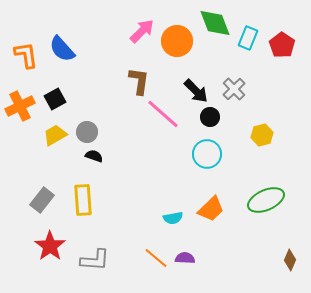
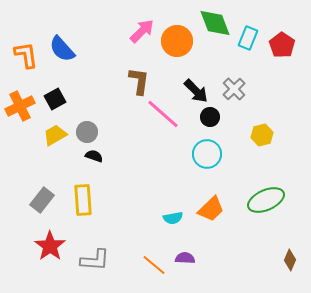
orange line: moved 2 px left, 7 px down
